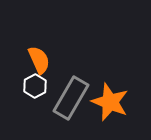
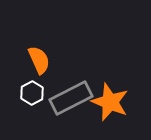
white hexagon: moved 3 px left, 7 px down
gray rectangle: rotated 33 degrees clockwise
